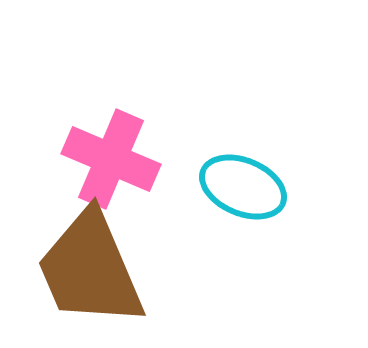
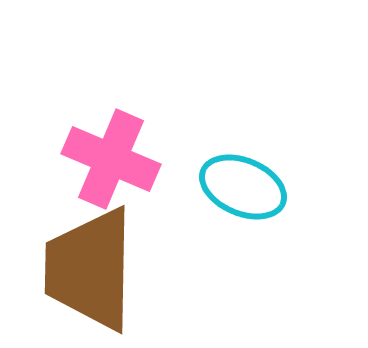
brown trapezoid: rotated 24 degrees clockwise
